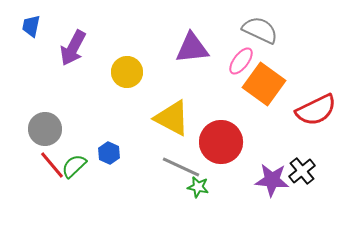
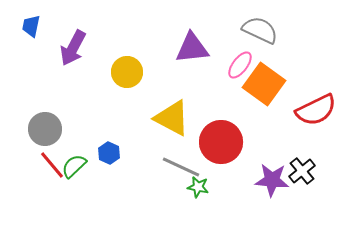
pink ellipse: moved 1 px left, 4 px down
